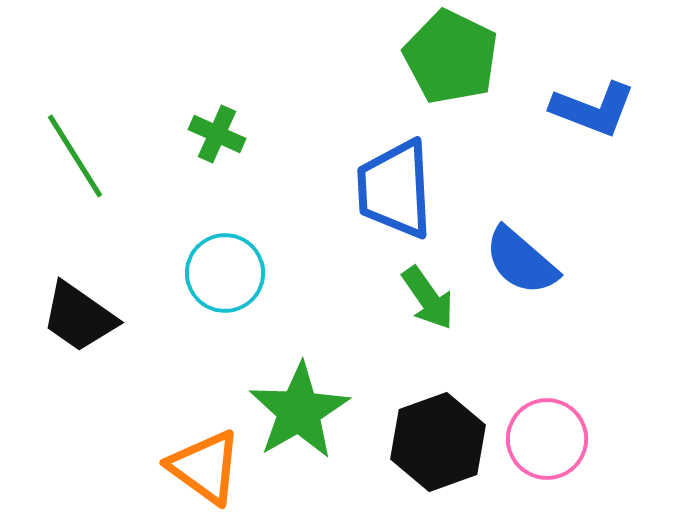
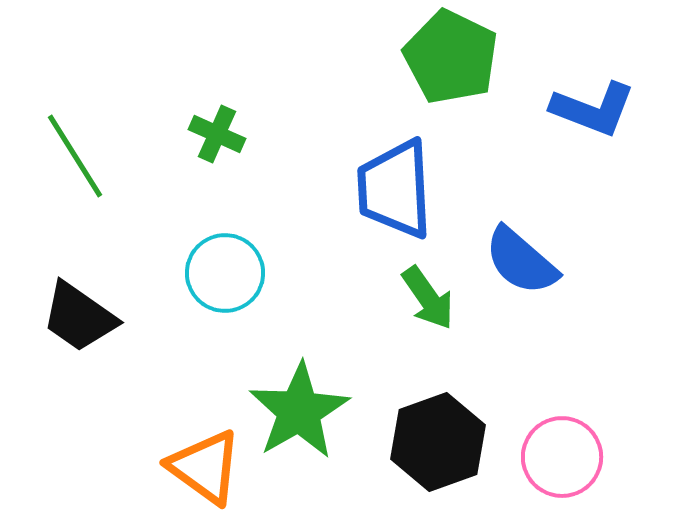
pink circle: moved 15 px right, 18 px down
